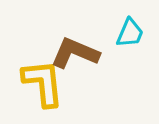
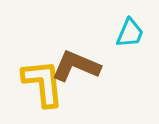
brown L-shape: moved 1 px right, 13 px down
